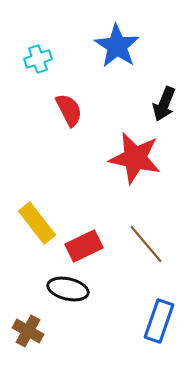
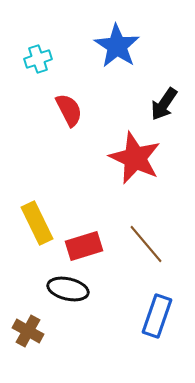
black arrow: rotated 12 degrees clockwise
red star: rotated 12 degrees clockwise
yellow rectangle: rotated 12 degrees clockwise
red rectangle: rotated 9 degrees clockwise
blue rectangle: moved 2 px left, 5 px up
